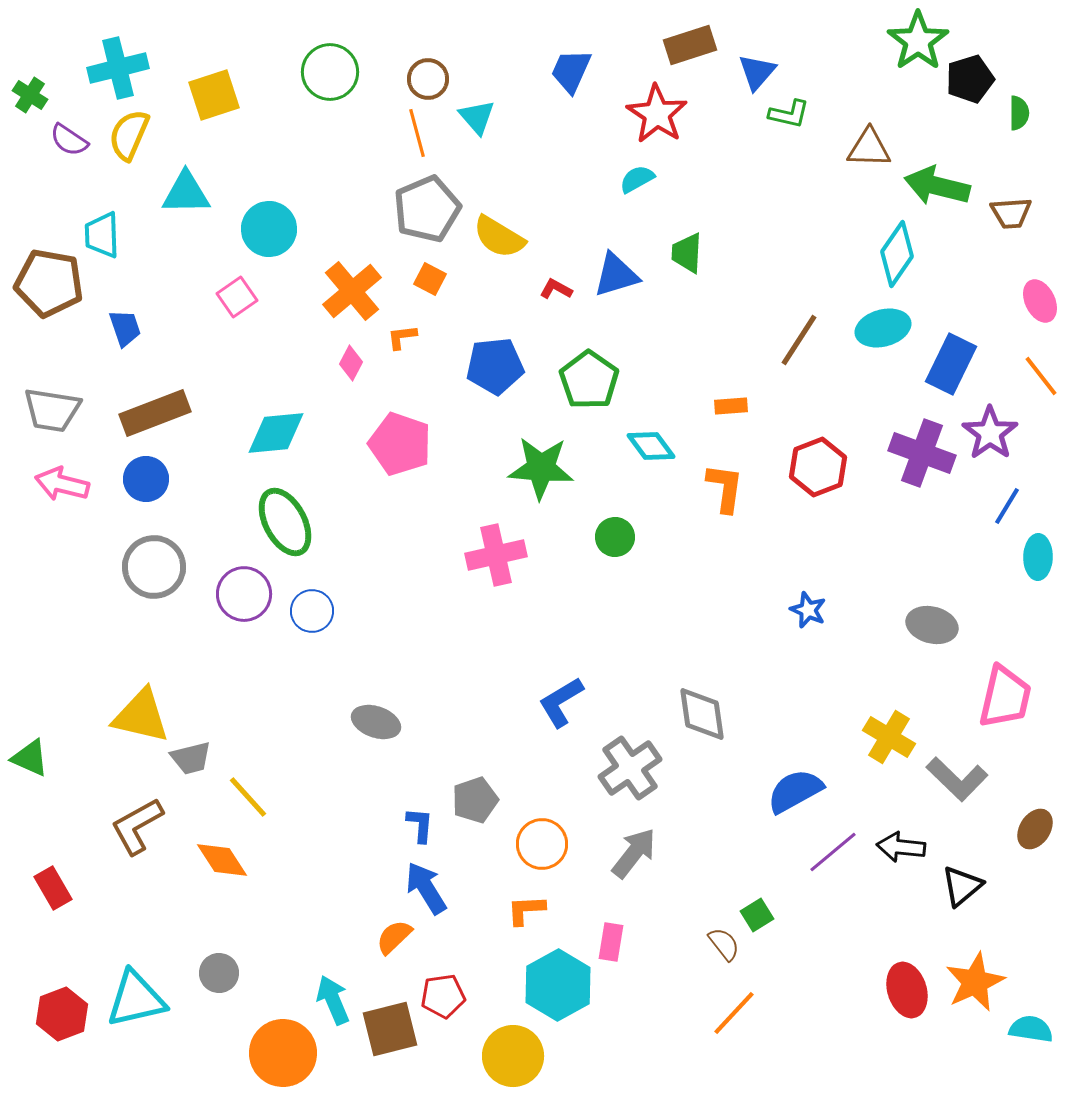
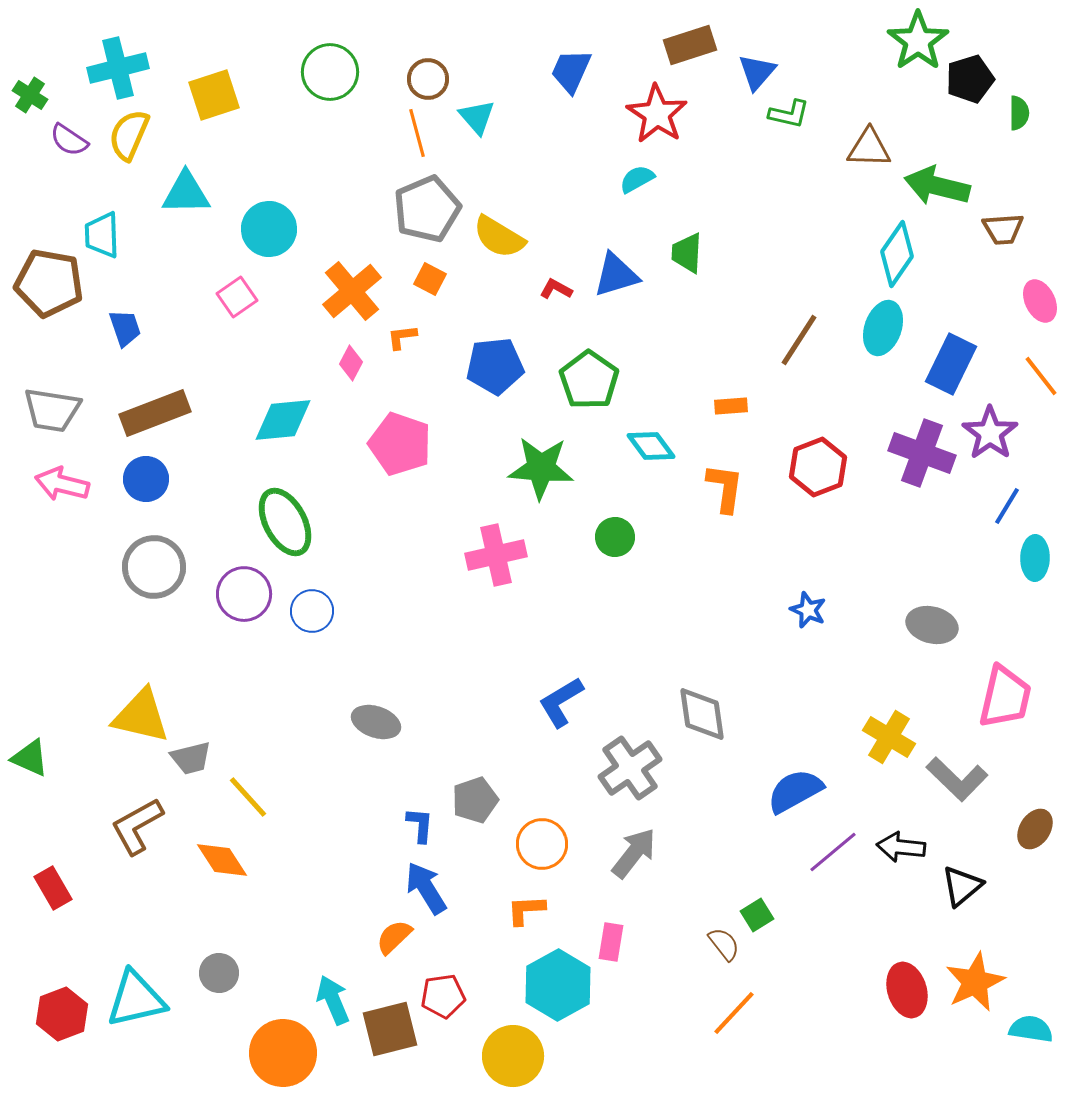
brown trapezoid at (1011, 213): moved 8 px left, 16 px down
cyan ellipse at (883, 328): rotated 56 degrees counterclockwise
cyan diamond at (276, 433): moved 7 px right, 13 px up
cyan ellipse at (1038, 557): moved 3 px left, 1 px down
